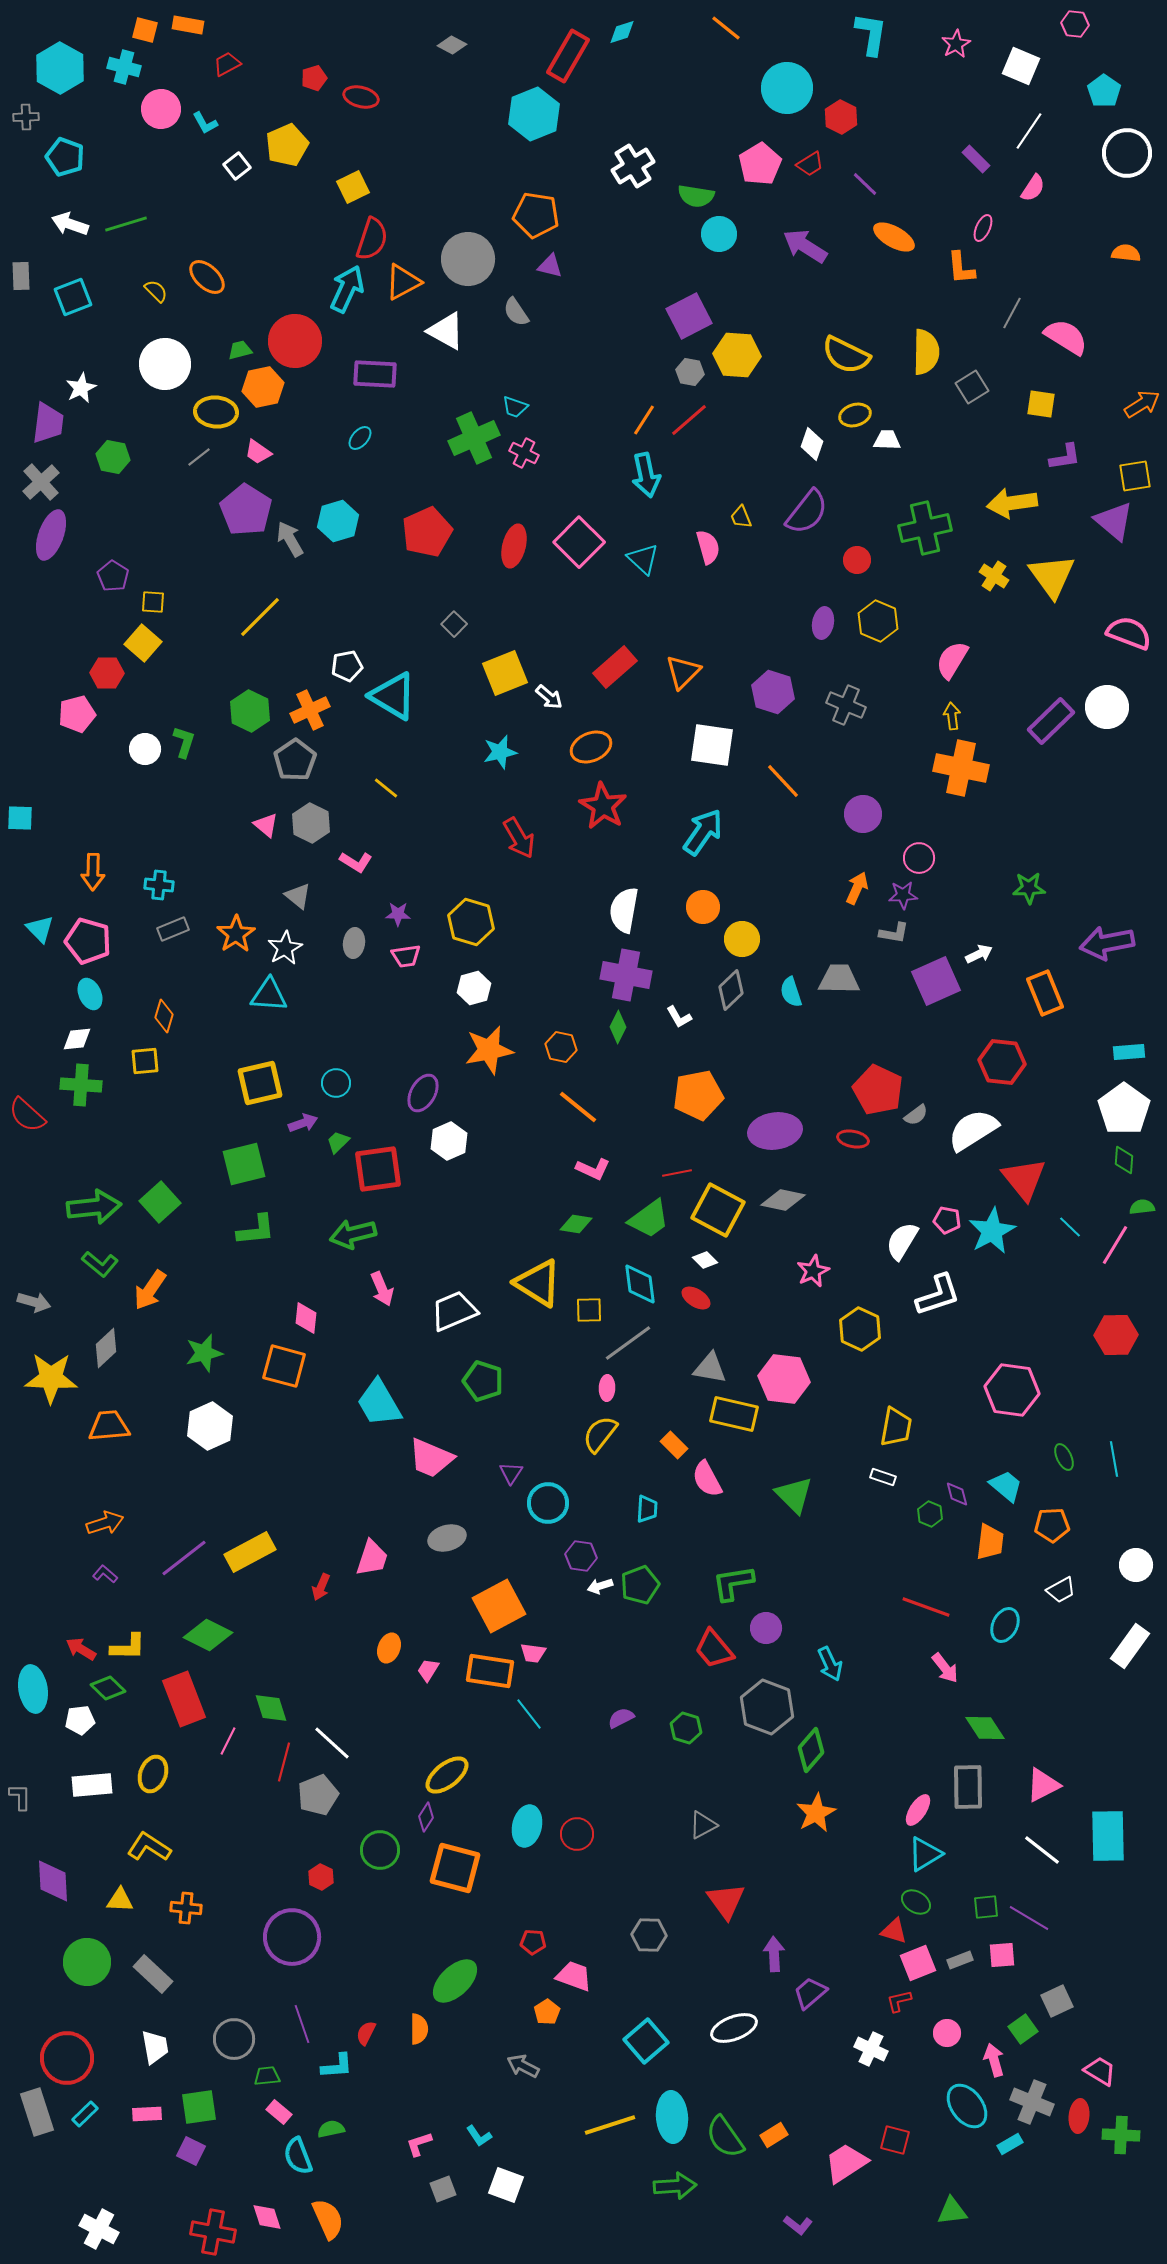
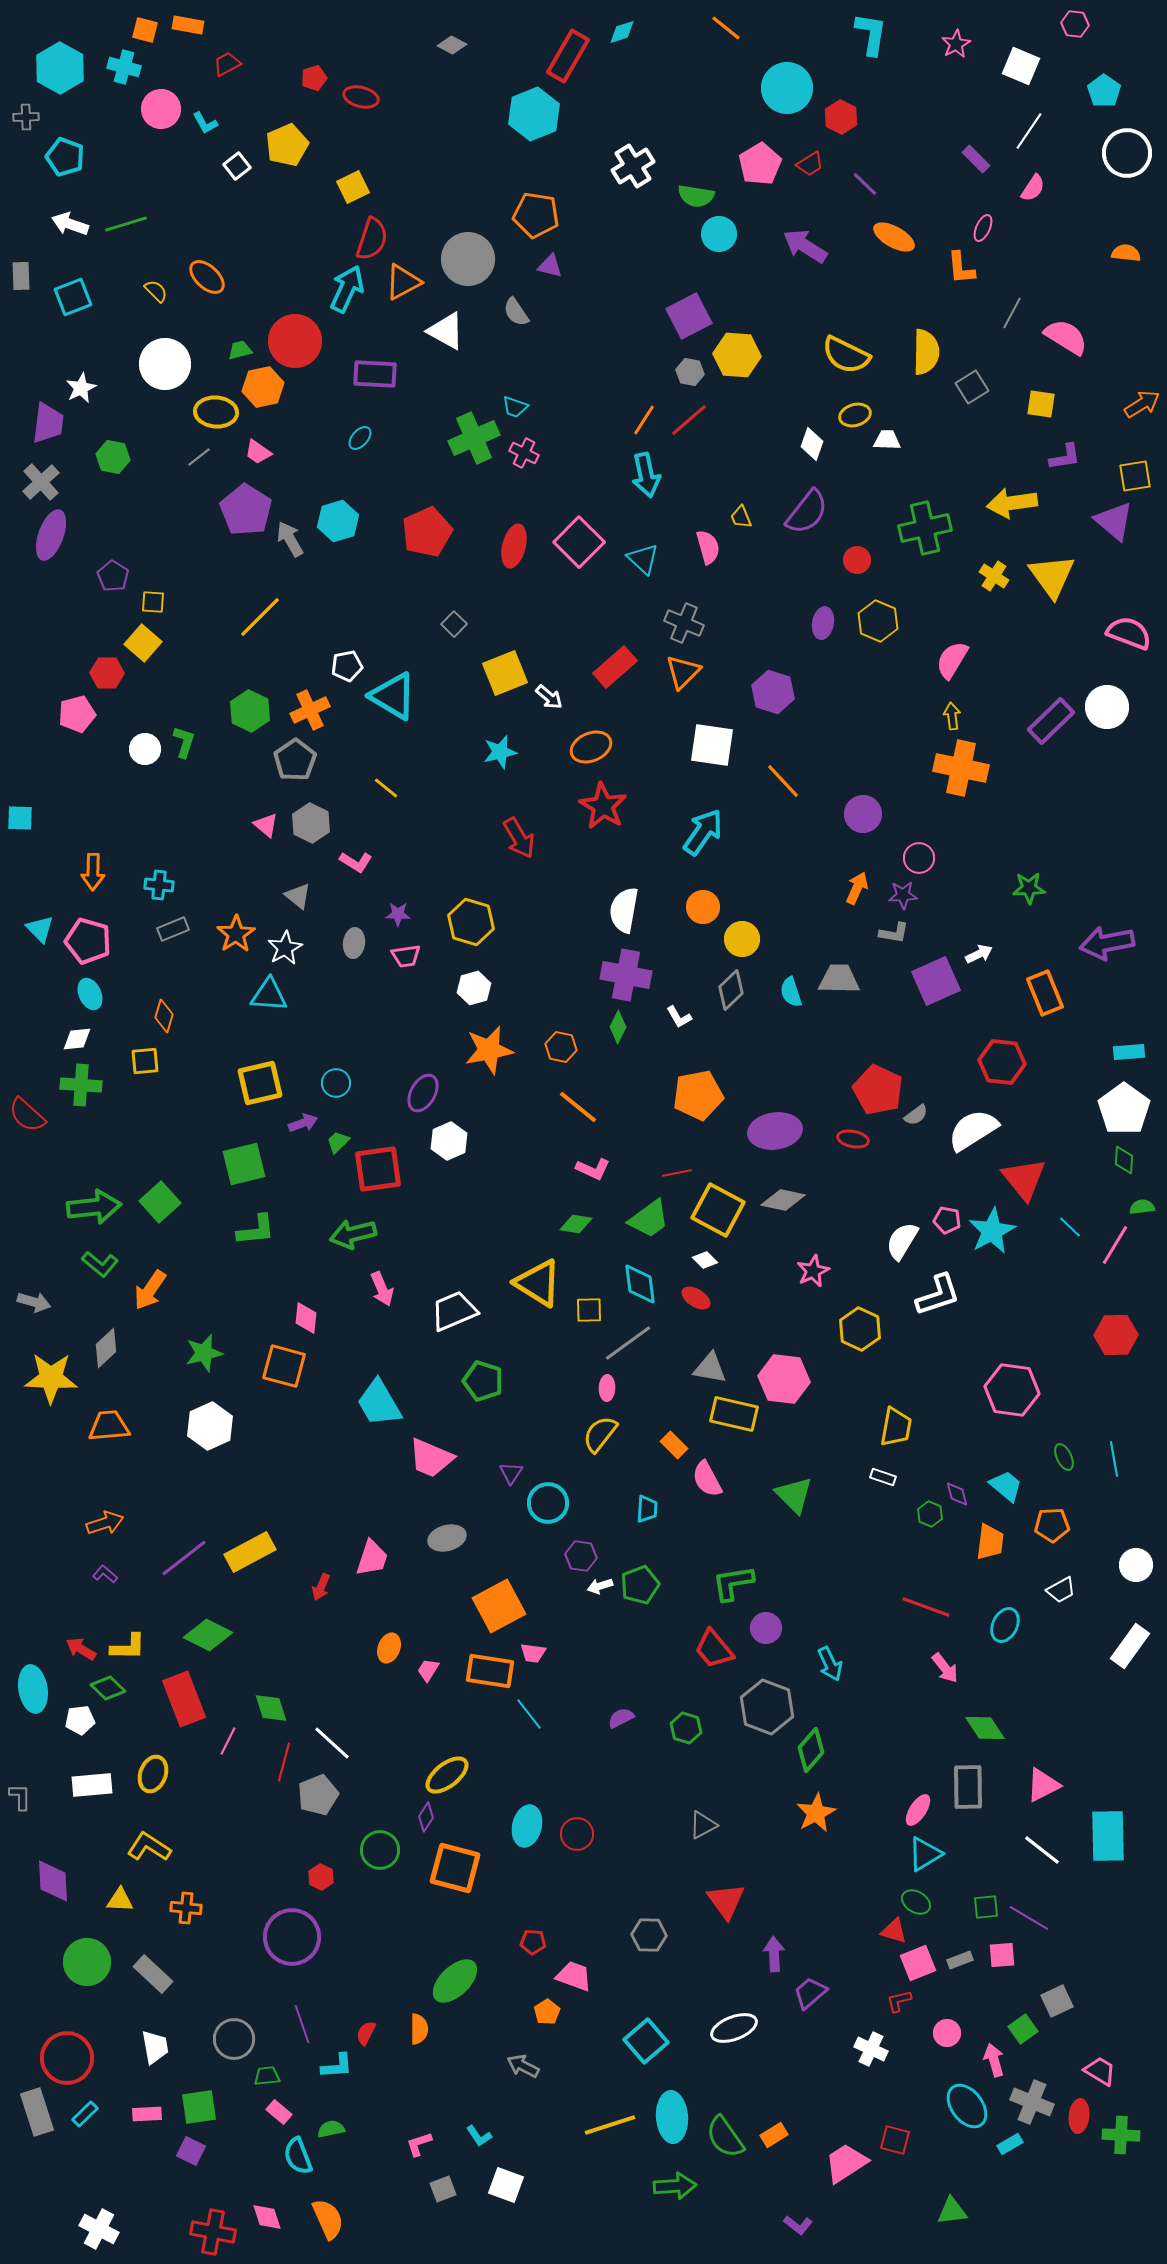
gray cross at (846, 705): moved 162 px left, 82 px up
